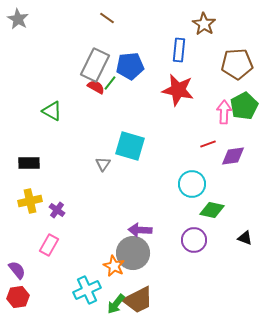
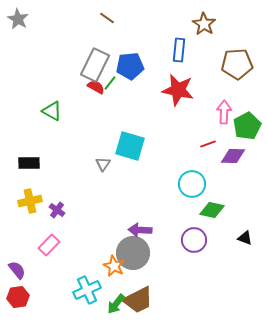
green pentagon: moved 3 px right, 20 px down
purple diamond: rotated 10 degrees clockwise
pink rectangle: rotated 15 degrees clockwise
